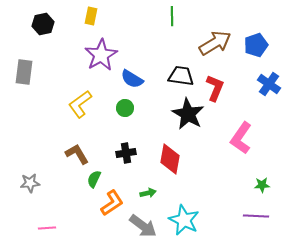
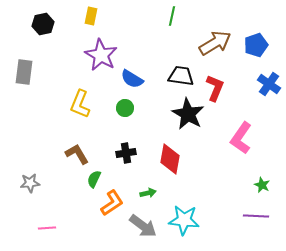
green line: rotated 12 degrees clockwise
purple star: rotated 12 degrees counterclockwise
yellow L-shape: rotated 32 degrees counterclockwise
green star: rotated 28 degrees clockwise
cyan star: rotated 20 degrees counterclockwise
